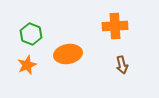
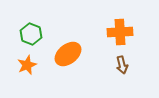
orange cross: moved 5 px right, 6 px down
orange ellipse: rotated 28 degrees counterclockwise
